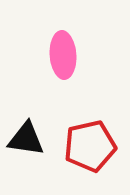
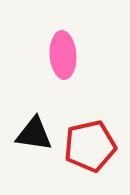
black triangle: moved 8 px right, 5 px up
